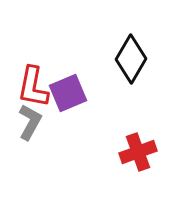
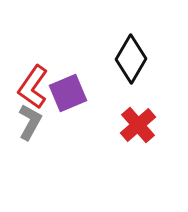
red L-shape: rotated 24 degrees clockwise
red cross: moved 27 px up; rotated 21 degrees counterclockwise
